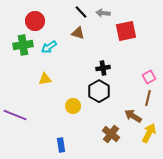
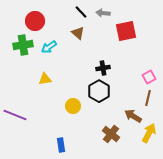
brown triangle: rotated 24 degrees clockwise
